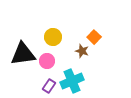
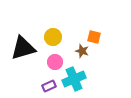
orange square: rotated 32 degrees counterclockwise
black triangle: moved 6 px up; rotated 8 degrees counterclockwise
pink circle: moved 8 px right, 1 px down
cyan cross: moved 2 px right, 2 px up
purple rectangle: rotated 32 degrees clockwise
